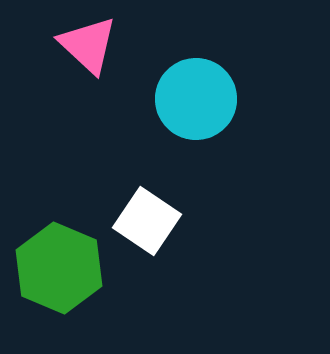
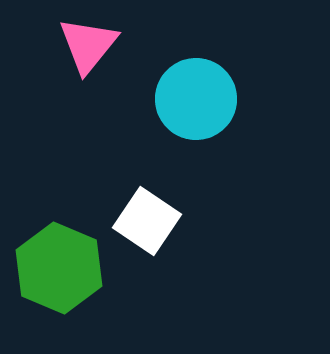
pink triangle: rotated 26 degrees clockwise
